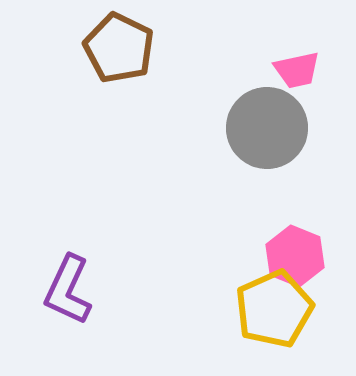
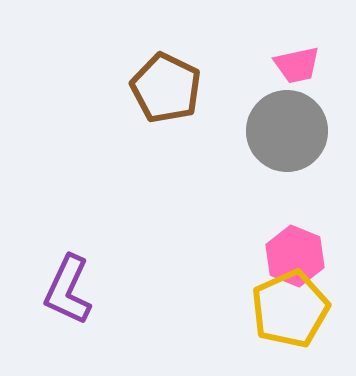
brown pentagon: moved 47 px right, 40 px down
pink trapezoid: moved 5 px up
gray circle: moved 20 px right, 3 px down
yellow pentagon: moved 16 px right
